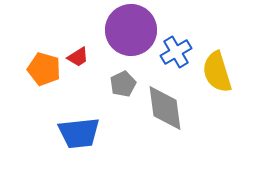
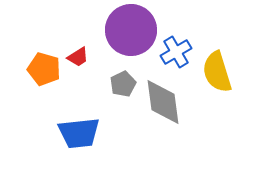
gray diamond: moved 2 px left, 6 px up
